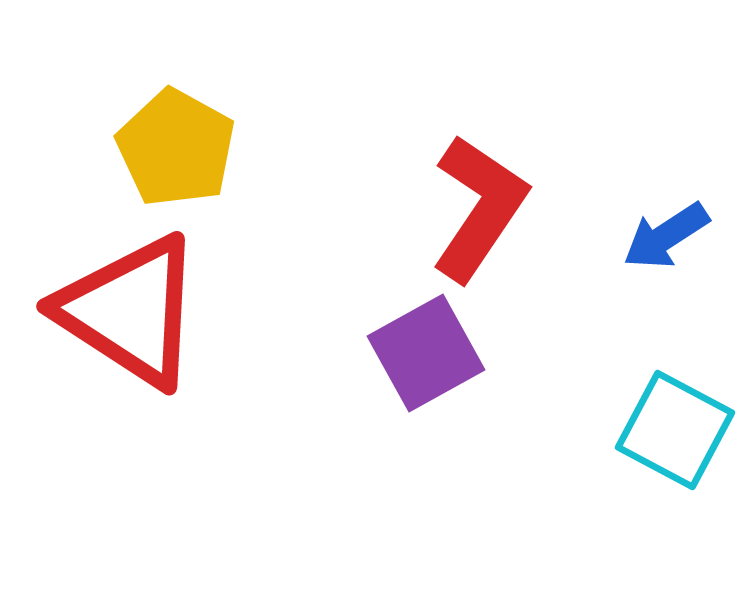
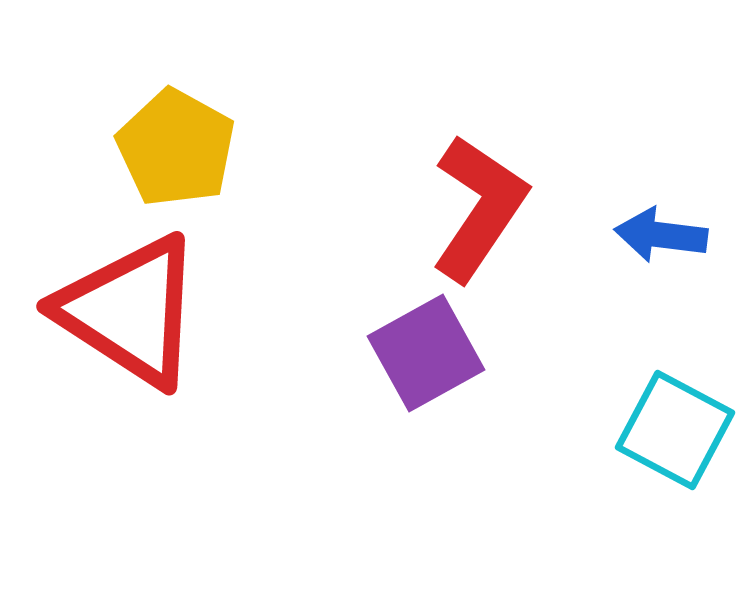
blue arrow: moved 5 px left, 1 px up; rotated 40 degrees clockwise
